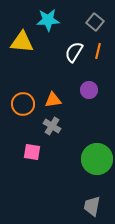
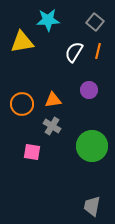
yellow triangle: rotated 15 degrees counterclockwise
orange circle: moved 1 px left
green circle: moved 5 px left, 13 px up
